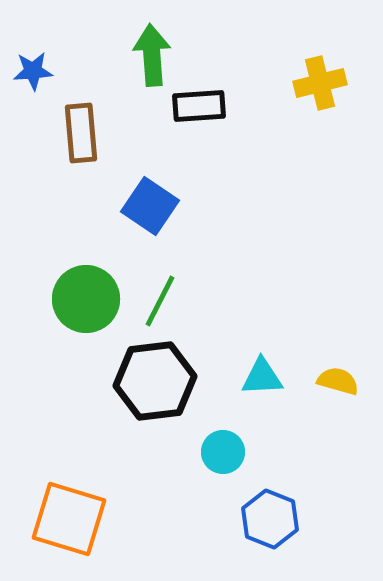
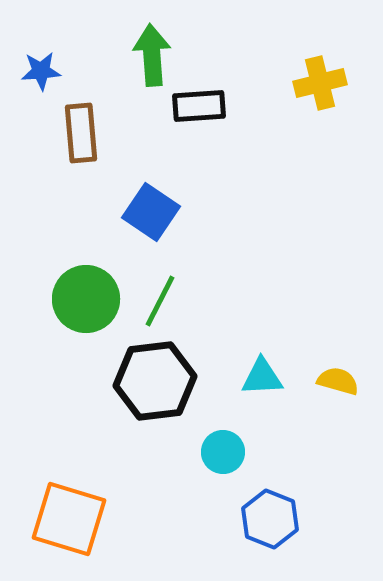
blue star: moved 8 px right
blue square: moved 1 px right, 6 px down
